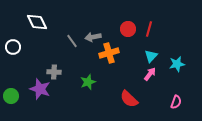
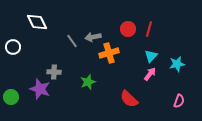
green circle: moved 1 px down
pink semicircle: moved 3 px right, 1 px up
